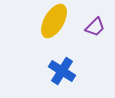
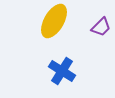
purple trapezoid: moved 6 px right
